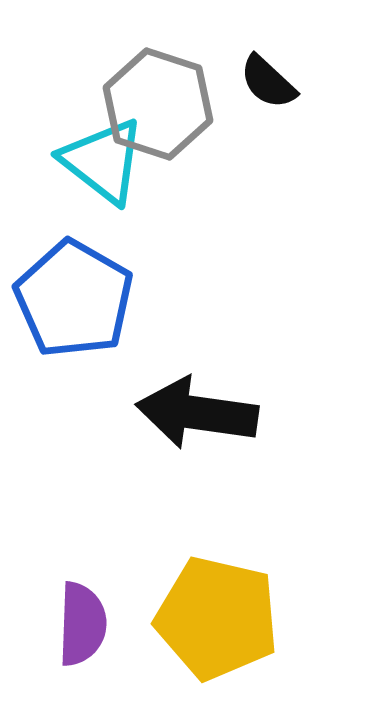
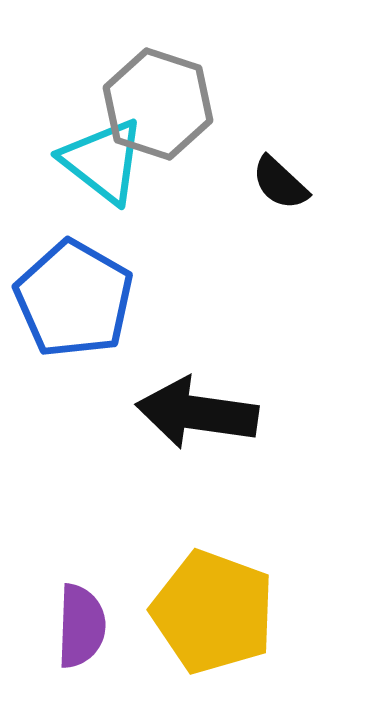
black semicircle: moved 12 px right, 101 px down
yellow pentagon: moved 4 px left, 6 px up; rotated 7 degrees clockwise
purple semicircle: moved 1 px left, 2 px down
